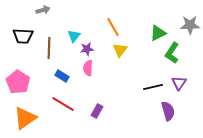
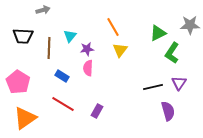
cyan triangle: moved 4 px left
